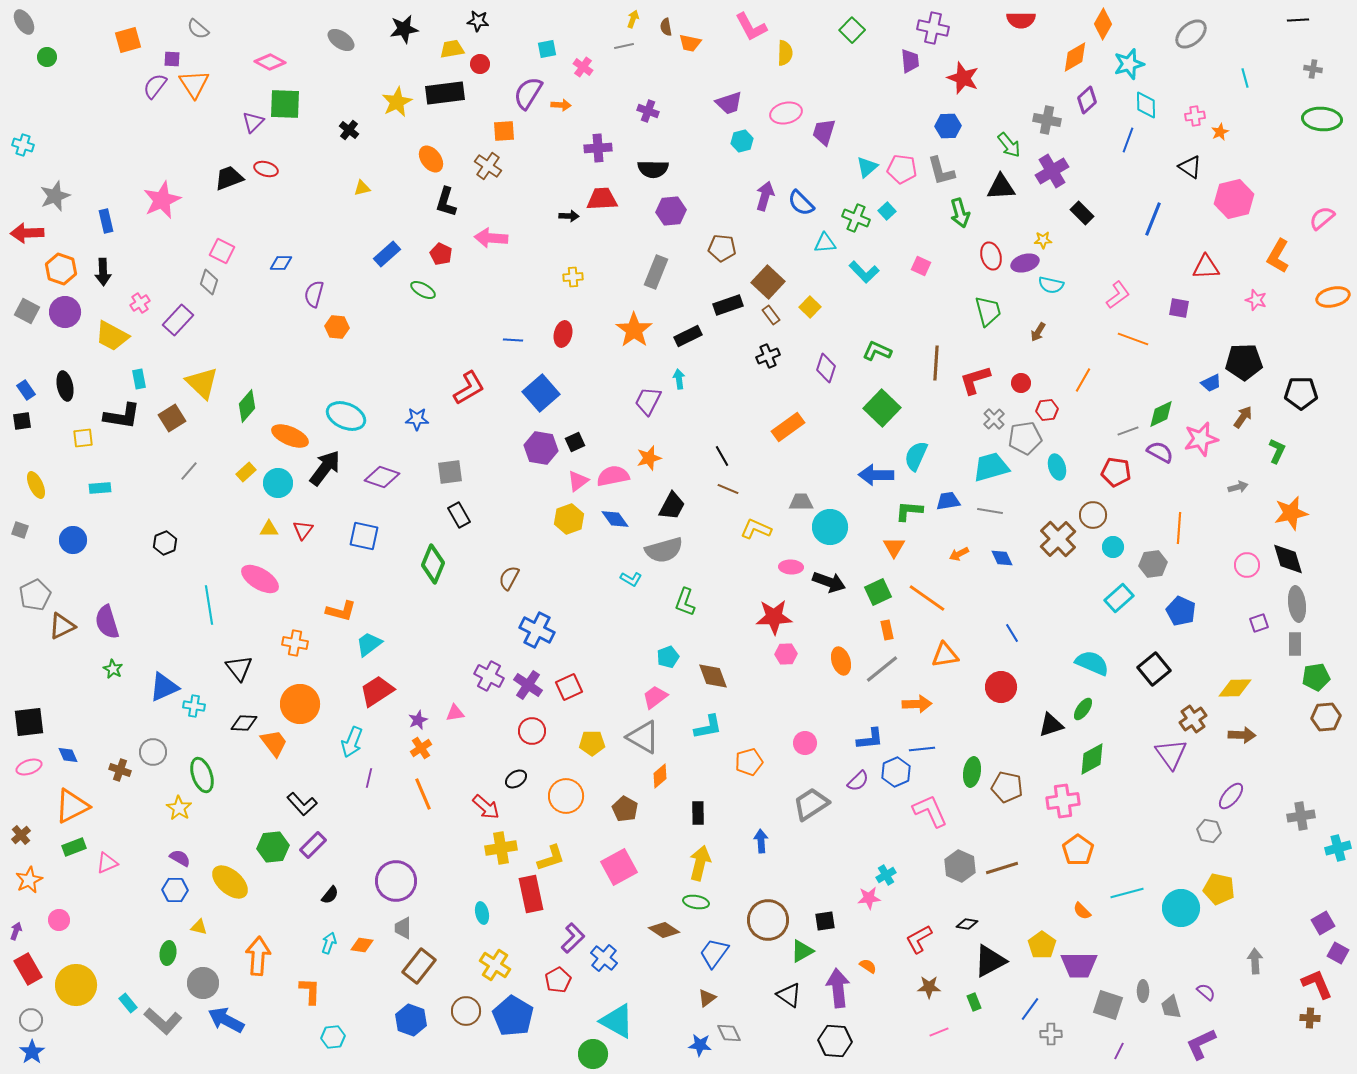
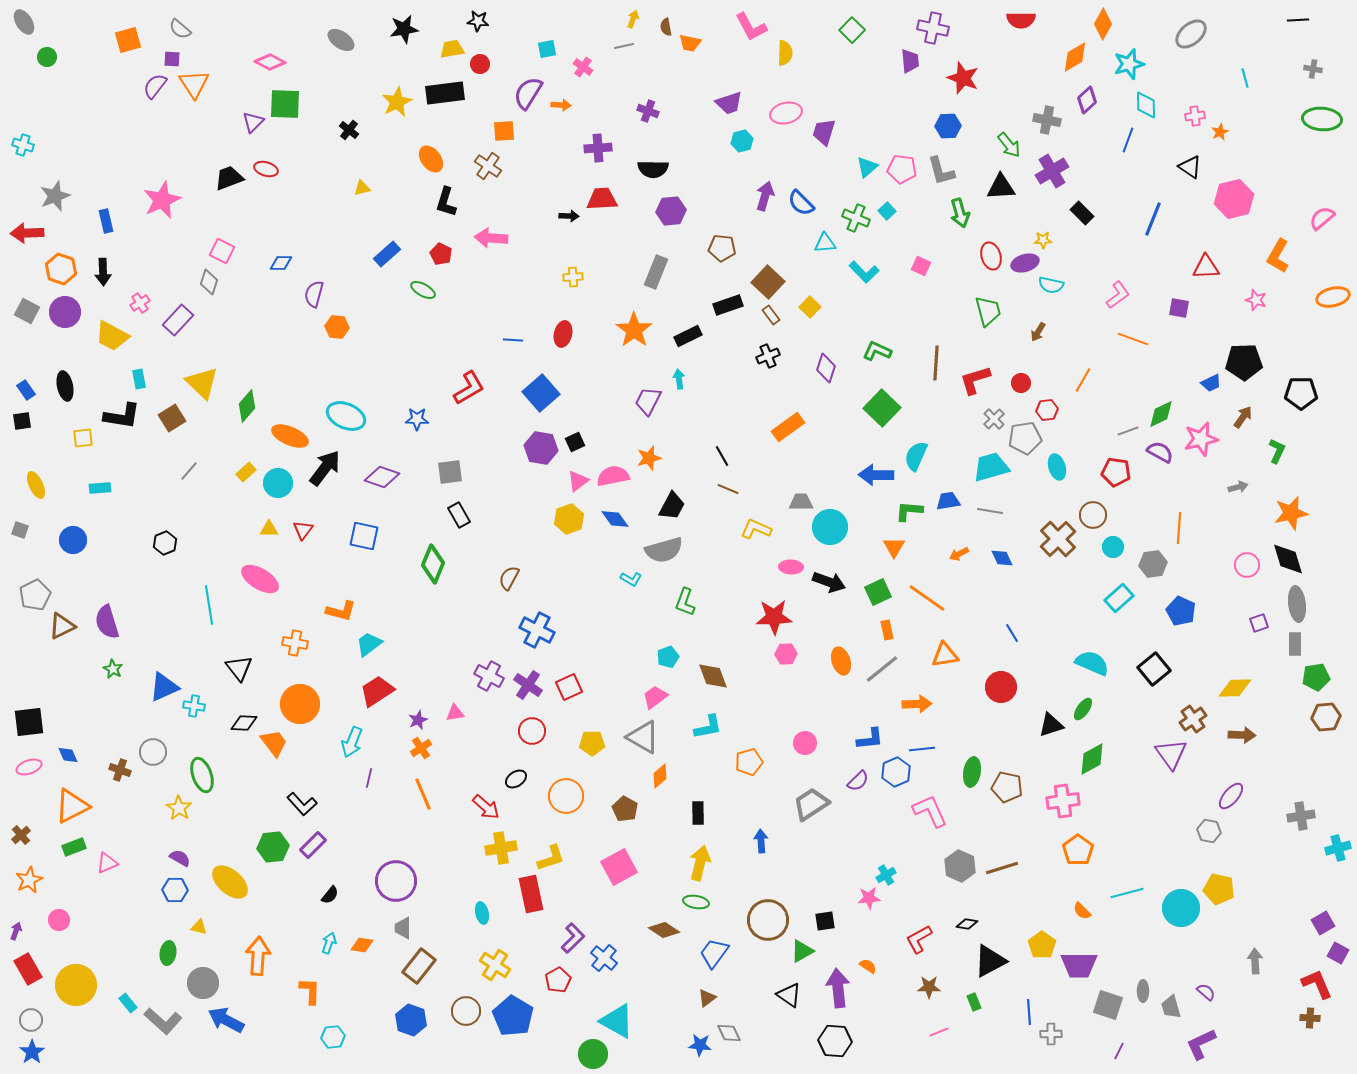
gray semicircle at (198, 29): moved 18 px left
blue line at (1030, 1009): moved 1 px left, 3 px down; rotated 40 degrees counterclockwise
